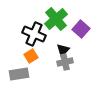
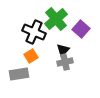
black cross: moved 2 px up
